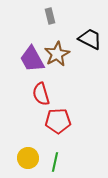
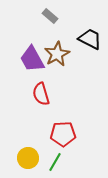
gray rectangle: rotated 35 degrees counterclockwise
red pentagon: moved 5 px right, 13 px down
green line: rotated 18 degrees clockwise
